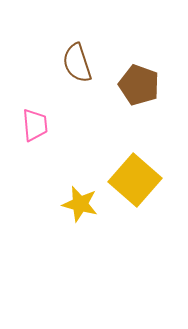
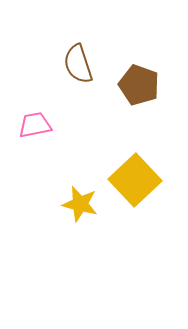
brown semicircle: moved 1 px right, 1 px down
pink trapezoid: rotated 96 degrees counterclockwise
yellow square: rotated 6 degrees clockwise
